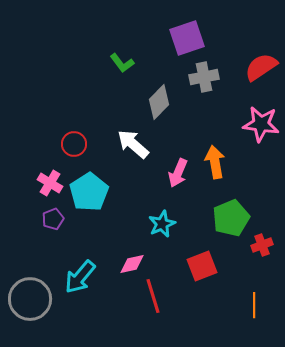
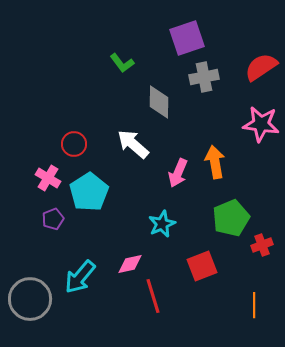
gray diamond: rotated 44 degrees counterclockwise
pink cross: moved 2 px left, 5 px up
pink diamond: moved 2 px left
